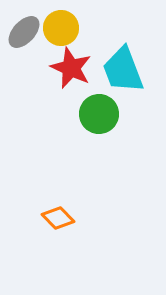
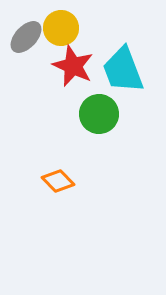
gray ellipse: moved 2 px right, 5 px down
red star: moved 2 px right, 2 px up
orange diamond: moved 37 px up
